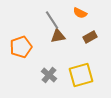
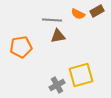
orange semicircle: moved 2 px left, 1 px down
gray line: rotated 54 degrees counterclockwise
brown rectangle: moved 7 px right, 26 px up
orange pentagon: rotated 10 degrees clockwise
gray cross: moved 8 px right, 10 px down; rotated 21 degrees clockwise
